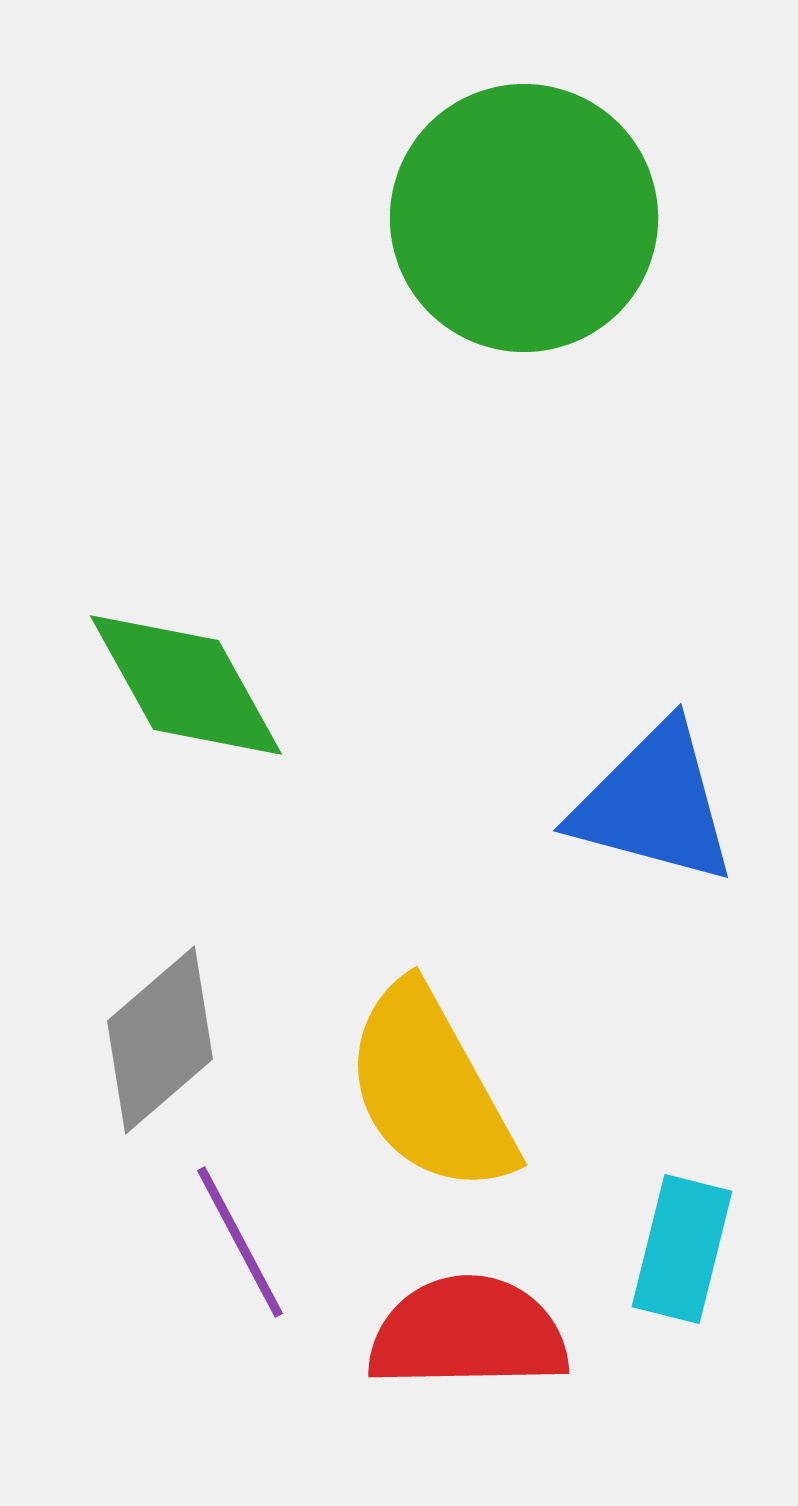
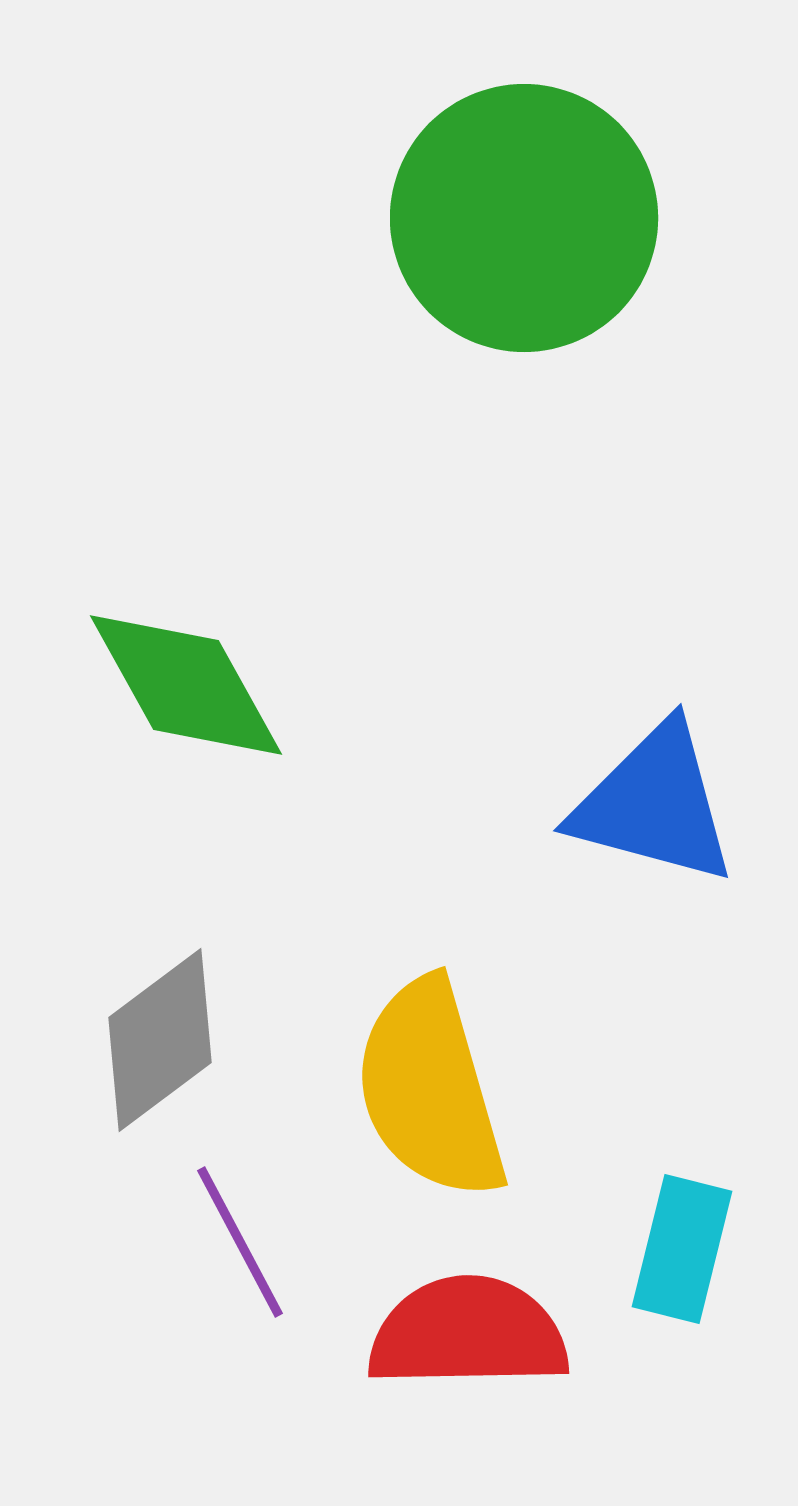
gray diamond: rotated 4 degrees clockwise
yellow semicircle: rotated 13 degrees clockwise
